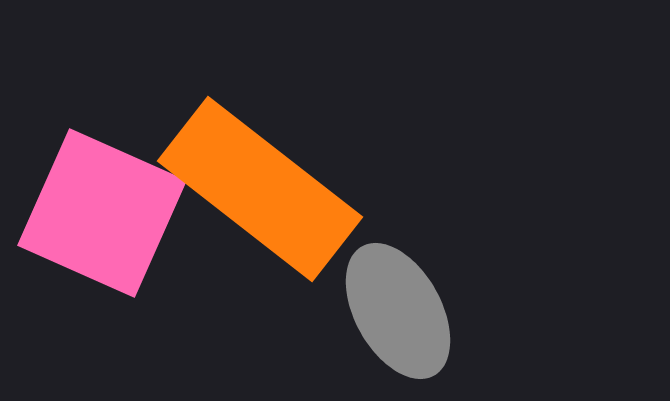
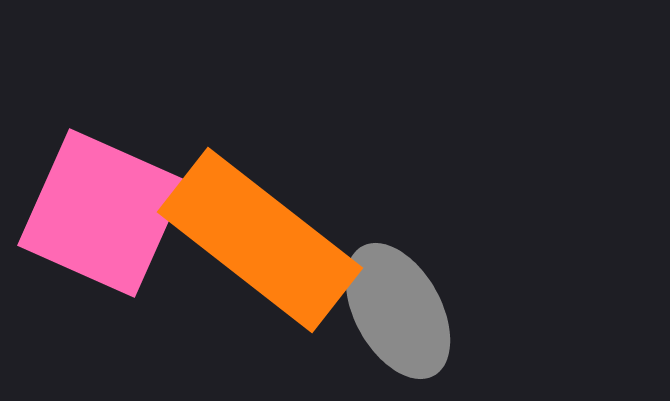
orange rectangle: moved 51 px down
